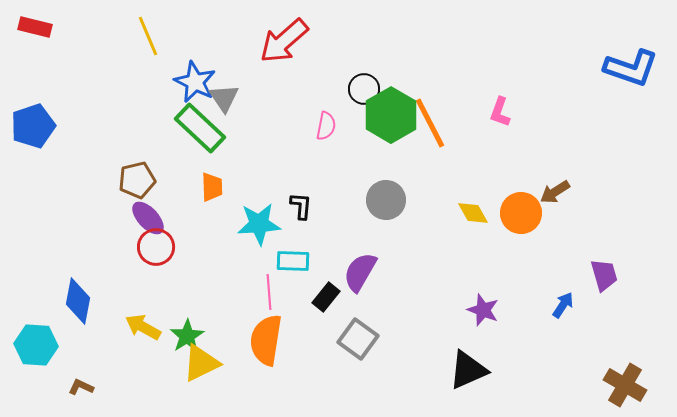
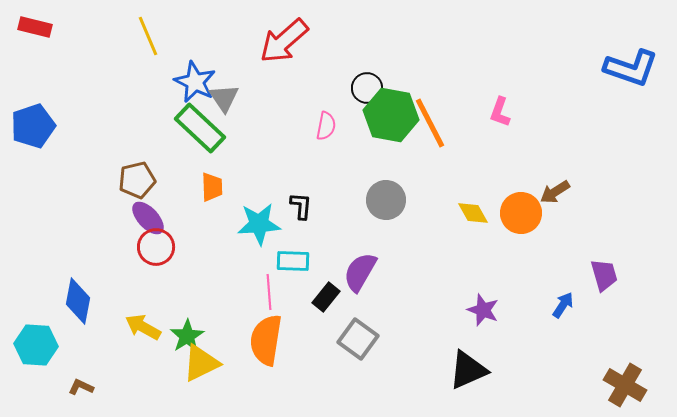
black circle: moved 3 px right, 1 px up
green hexagon: rotated 20 degrees counterclockwise
